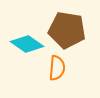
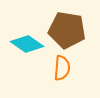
orange semicircle: moved 5 px right
